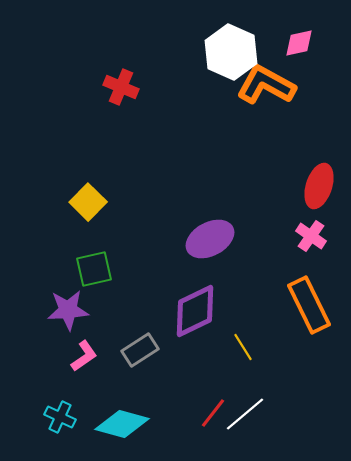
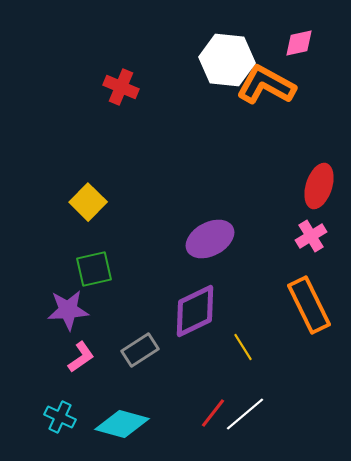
white hexagon: moved 4 px left, 8 px down; rotated 18 degrees counterclockwise
pink cross: rotated 24 degrees clockwise
pink L-shape: moved 3 px left, 1 px down
